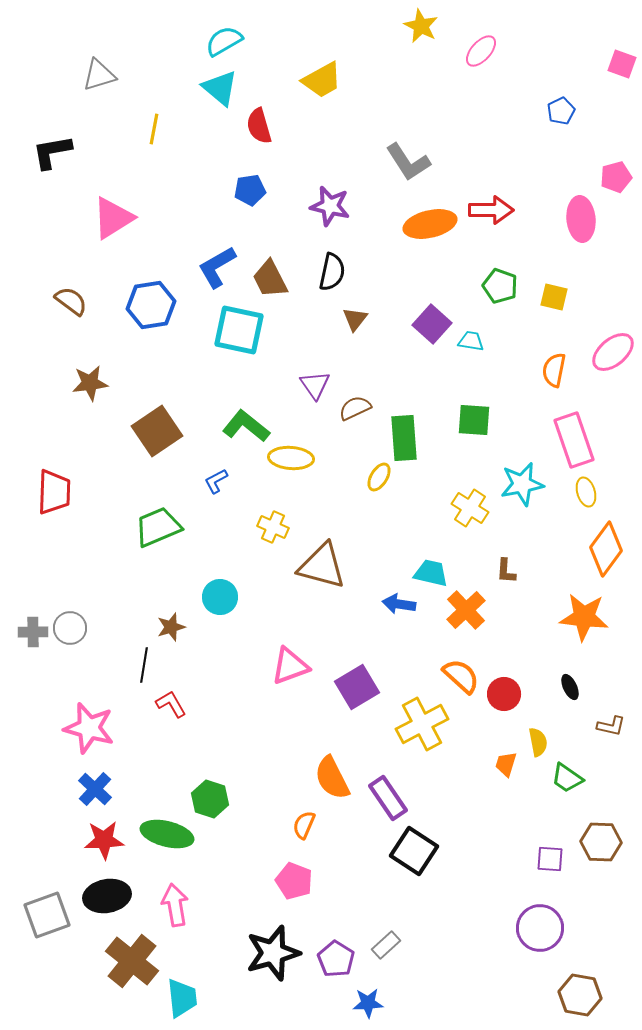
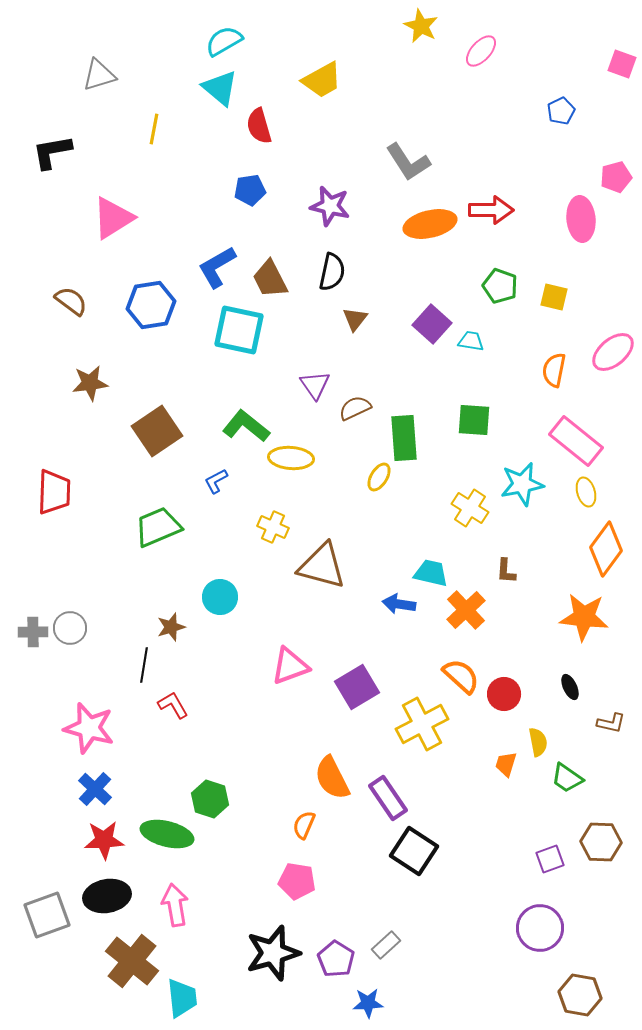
pink rectangle at (574, 440): moved 2 px right, 1 px down; rotated 32 degrees counterclockwise
red L-shape at (171, 704): moved 2 px right, 1 px down
brown L-shape at (611, 726): moved 3 px up
purple square at (550, 859): rotated 24 degrees counterclockwise
pink pentagon at (294, 881): moved 3 px right; rotated 12 degrees counterclockwise
